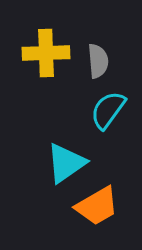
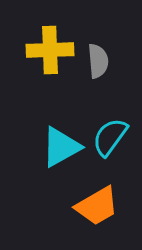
yellow cross: moved 4 px right, 3 px up
cyan semicircle: moved 2 px right, 27 px down
cyan triangle: moved 5 px left, 16 px up; rotated 6 degrees clockwise
